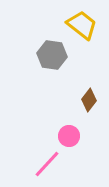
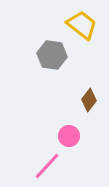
pink line: moved 2 px down
